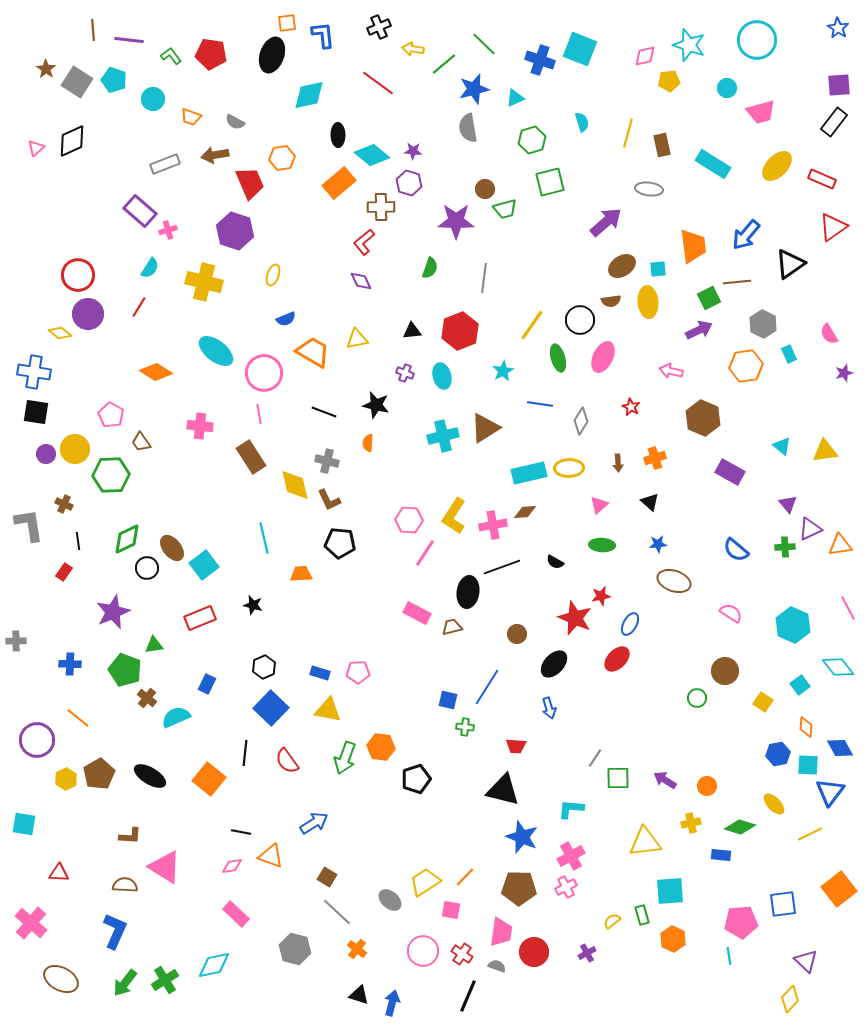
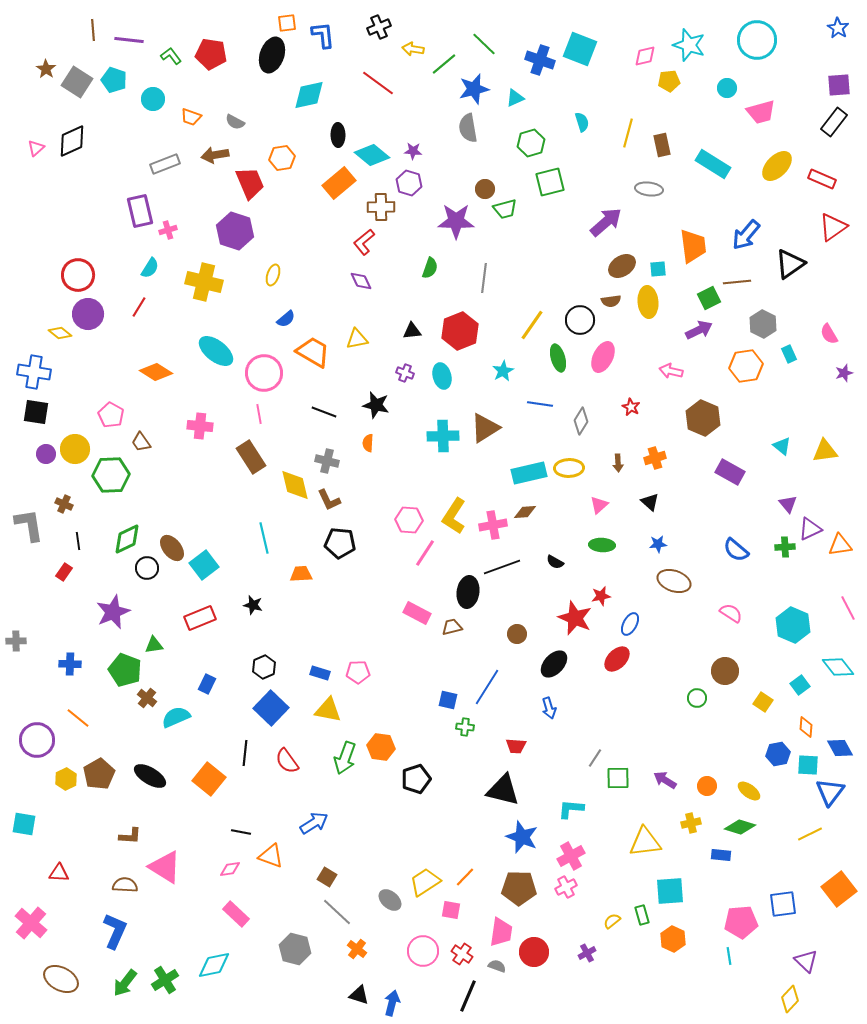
green hexagon at (532, 140): moved 1 px left, 3 px down
purple rectangle at (140, 211): rotated 36 degrees clockwise
blue semicircle at (286, 319): rotated 18 degrees counterclockwise
cyan cross at (443, 436): rotated 12 degrees clockwise
yellow ellipse at (774, 804): moved 25 px left, 13 px up; rotated 10 degrees counterclockwise
pink diamond at (232, 866): moved 2 px left, 3 px down
